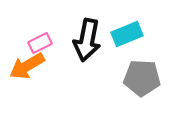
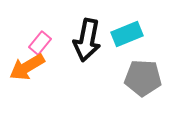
pink rectangle: rotated 25 degrees counterclockwise
orange arrow: moved 1 px down
gray pentagon: moved 1 px right
